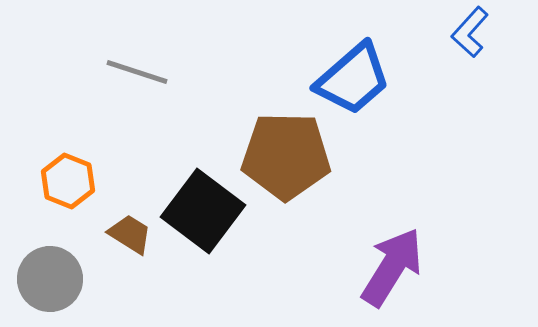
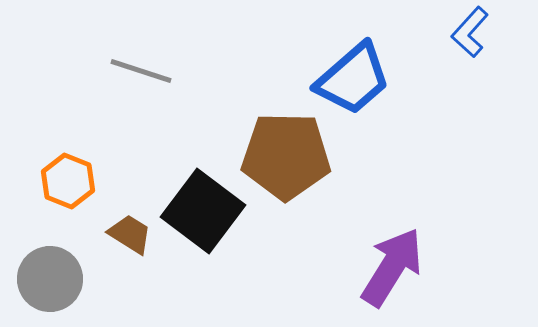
gray line: moved 4 px right, 1 px up
